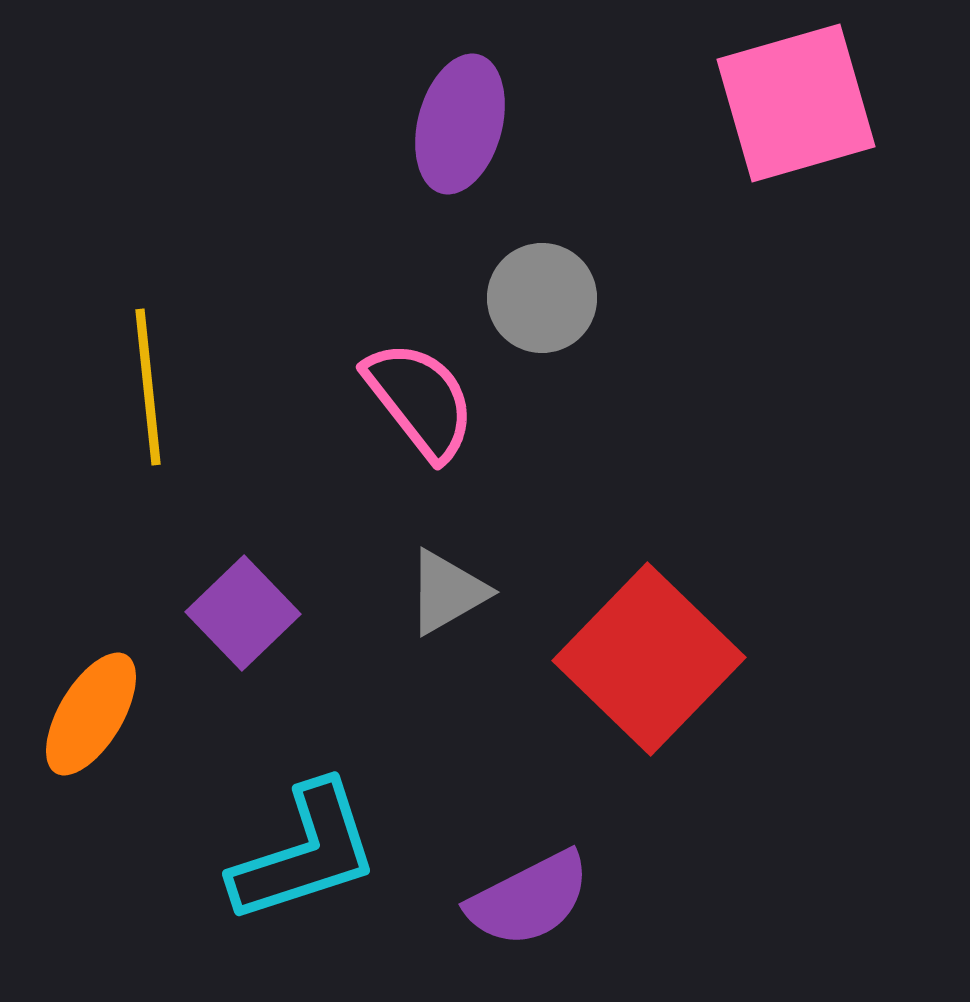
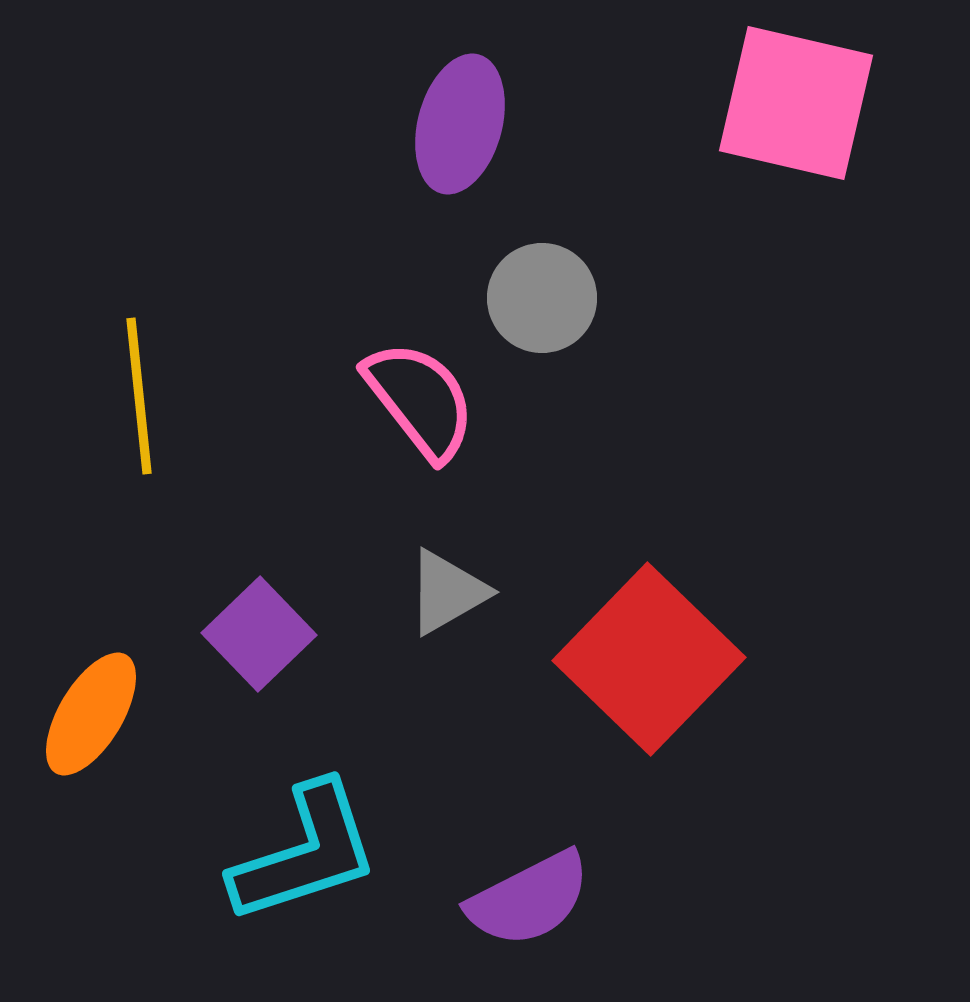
pink square: rotated 29 degrees clockwise
yellow line: moved 9 px left, 9 px down
purple square: moved 16 px right, 21 px down
